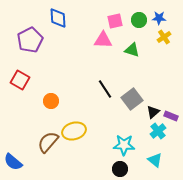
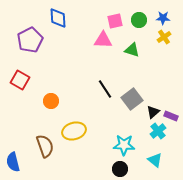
blue star: moved 4 px right
brown semicircle: moved 3 px left, 4 px down; rotated 120 degrees clockwise
blue semicircle: rotated 36 degrees clockwise
